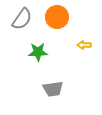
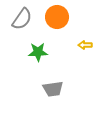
yellow arrow: moved 1 px right
